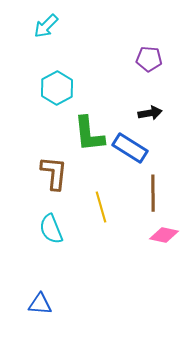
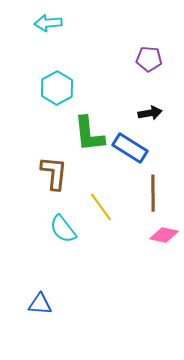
cyan arrow: moved 2 px right, 3 px up; rotated 40 degrees clockwise
yellow line: rotated 20 degrees counterclockwise
cyan semicircle: moved 12 px right; rotated 16 degrees counterclockwise
